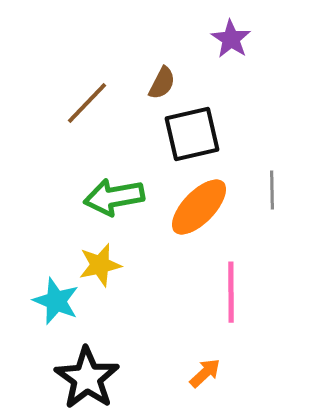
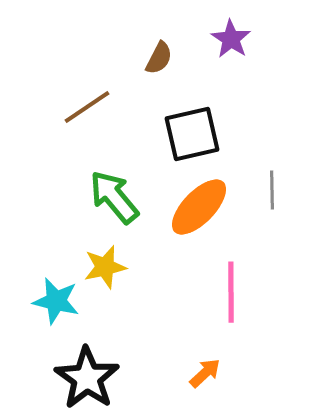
brown semicircle: moved 3 px left, 25 px up
brown line: moved 4 px down; rotated 12 degrees clockwise
green arrow: rotated 60 degrees clockwise
yellow star: moved 5 px right, 2 px down
cyan star: rotated 9 degrees counterclockwise
